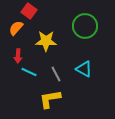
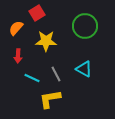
red square: moved 8 px right, 2 px down; rotated 21 degrees clockwise
cyan line: moved 3 px right, 6 px down
